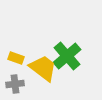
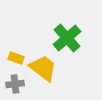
green cross: moved 18 px up
